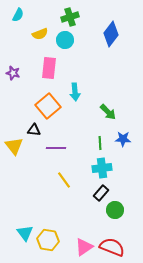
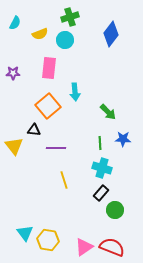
cyan semicircle: moved 3 px left, 8 px down
purple star: rotated 16 degrees counterclockwise
cyan cross: rotated 24 degrees clockwise
yellow line: rotated 18 degrees clockwise
